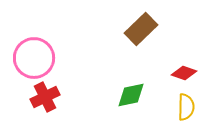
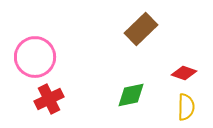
pink circle: moved 1 px right, 1 px up
red cross: moved 4 px right, 2 px down
